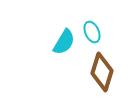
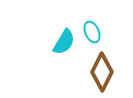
brown diamond: rotated 9 degrees clockwise
